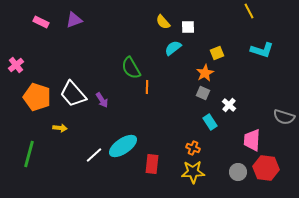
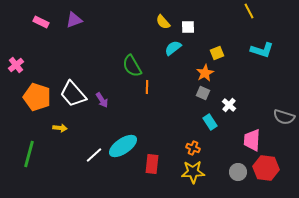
green semicircle: moved 1 px right, 2 px up
